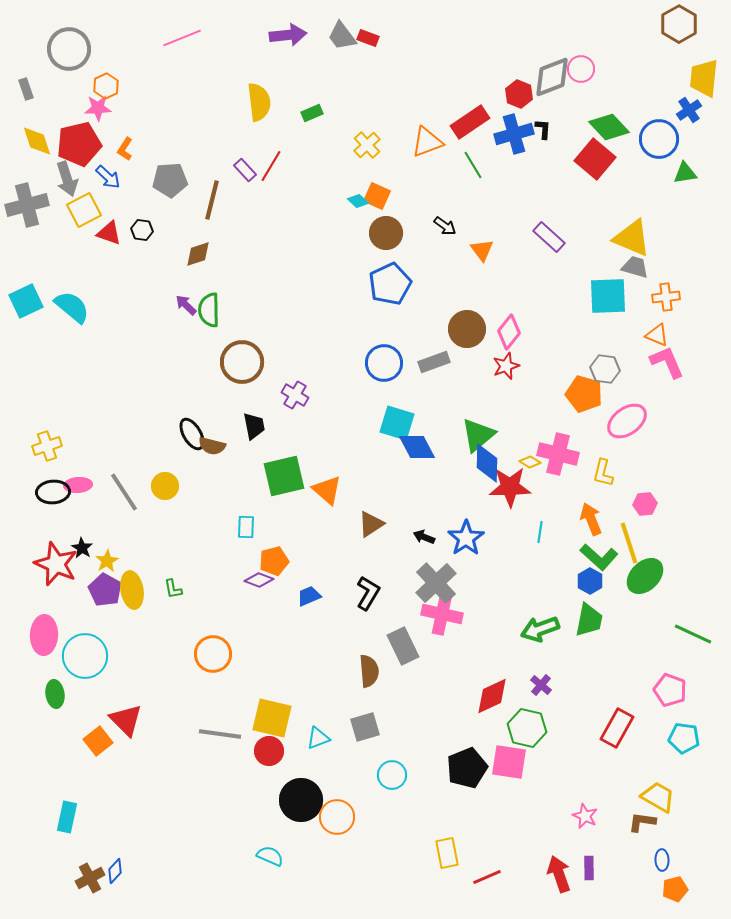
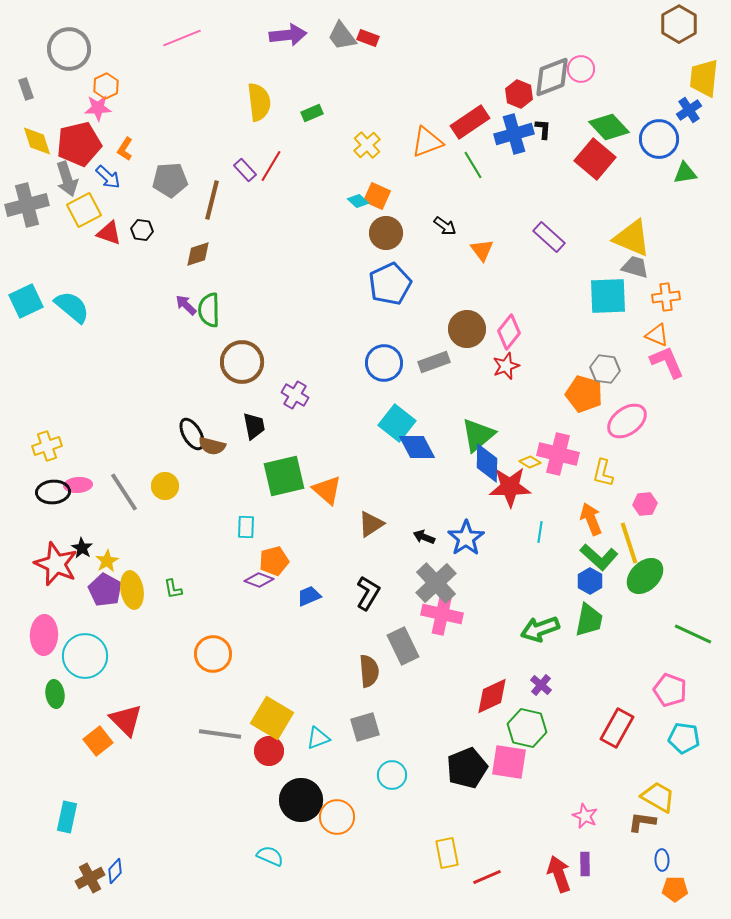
cyan square at (397, 423): rotated 21 degrees clockwise
yellow square at (272, 718): rotated 18 degrees clockwise
purple rectangle at (589, 868): moved 4 px left, 4 px up
orange pentagon at (675, 889): rotated 15 degrees clockwise
